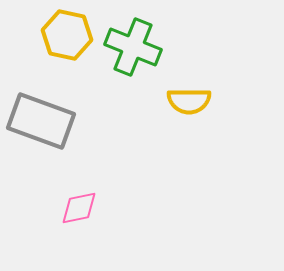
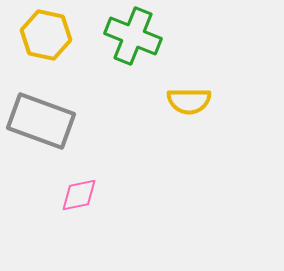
yellow hexagon: moved 21 px left
green cross: moved 11 px up
pink diamond: moved 13 px up
